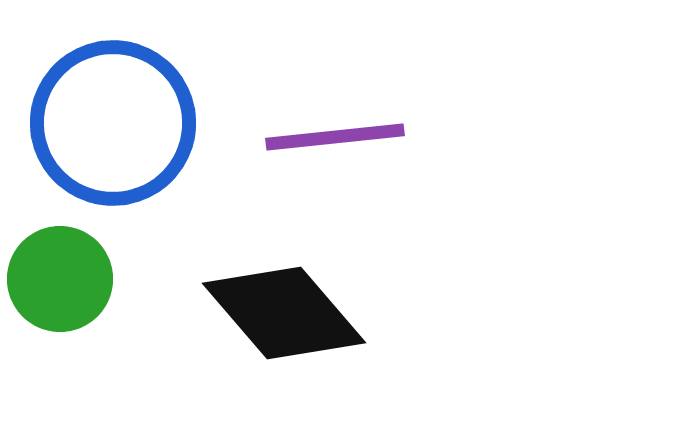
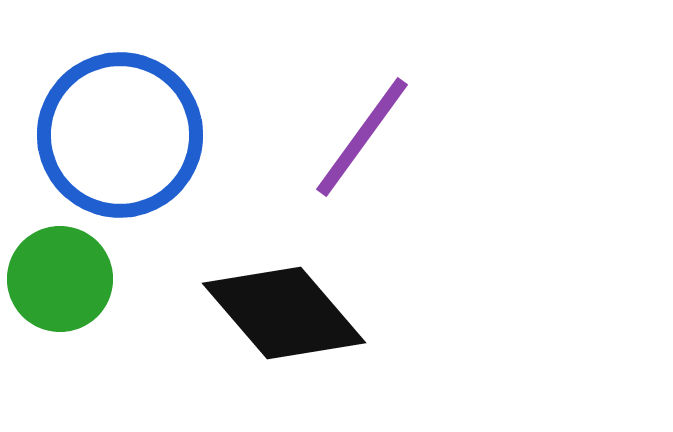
blue circle: moved 7 px right, 12 px down
purple line: moved 27 px right; rotated 48 degrees counterclockwise
